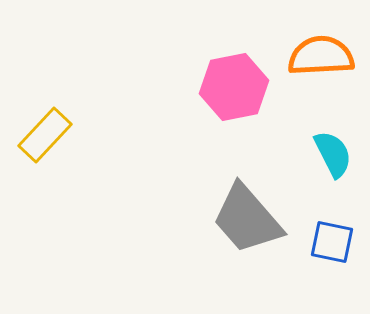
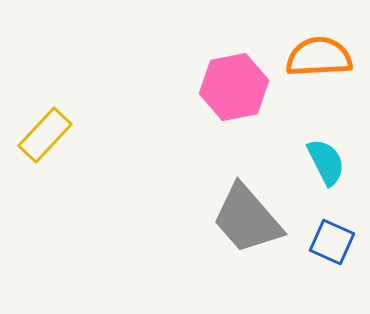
orange semicircle: moved 2 px left, 1 px down
cyan semicircle: moved 7 px left, 8 px down
blue square: rotated 12 degrees clockwise
